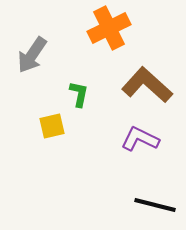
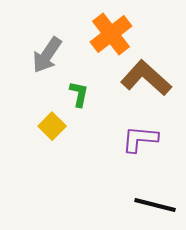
orange cross: moved 2 px right, 6 px down; rotated 12 degrees counterclockwise
gray arrow: moved 15 px right
brown L-shape: moved 1 px left, 7 px up
yellow square: rotated 32 degrees counterclockwise
purple L-shape: rotated 21 degrees counterclockwise
